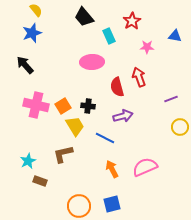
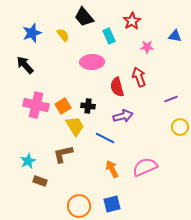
yellow semicircle: moved 27 px right, 25 px down
